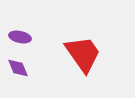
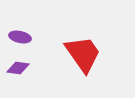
purple diamond: rotated 60 degrees counterclockwise
